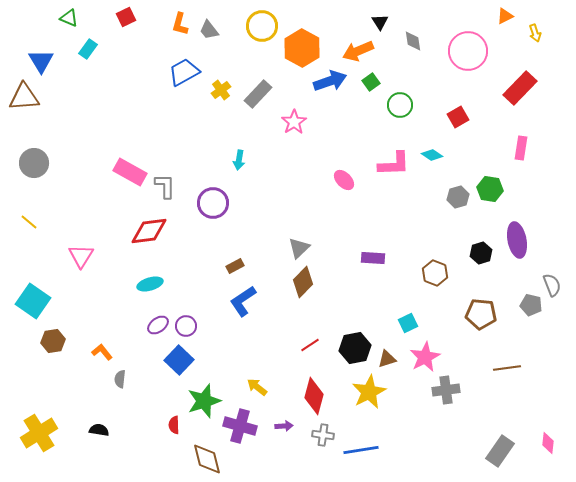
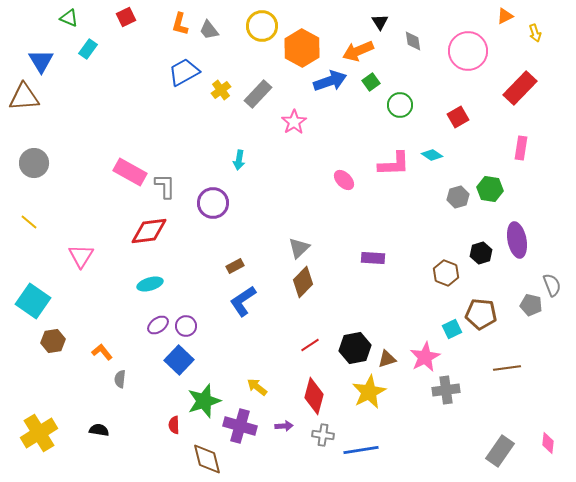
brown hexagon at (435, 273): moved 11 px right
cyan square at (408, 323): moved 44 px right, 6 px down
